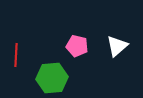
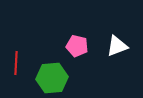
white triangle: rotated 20 degrees clockwise
red line: moved 8 px down
